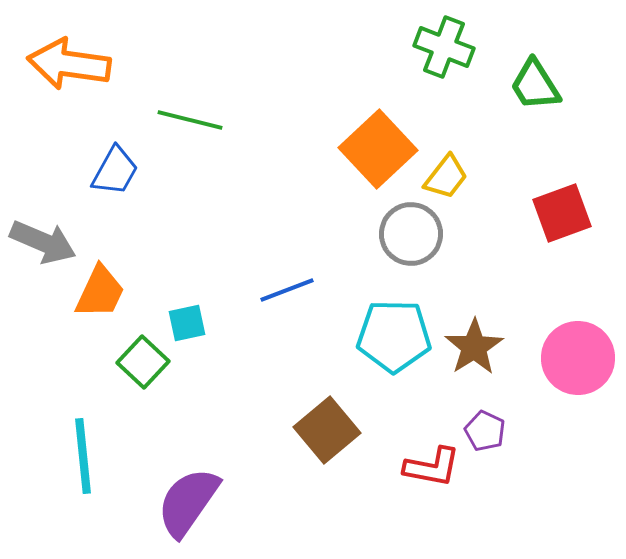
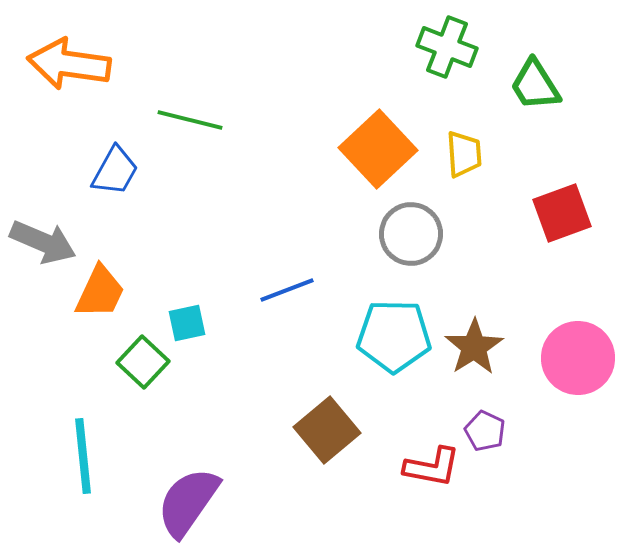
green cross: moved 3 px right
yellow trapezoid: moved 18 px right, 23 px up; rotated 42 degrees counterclockwise
